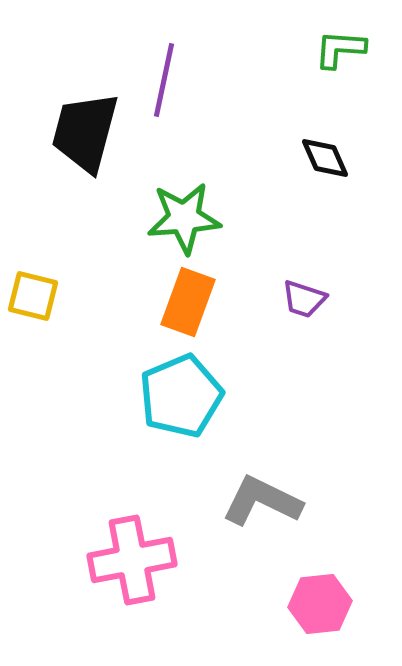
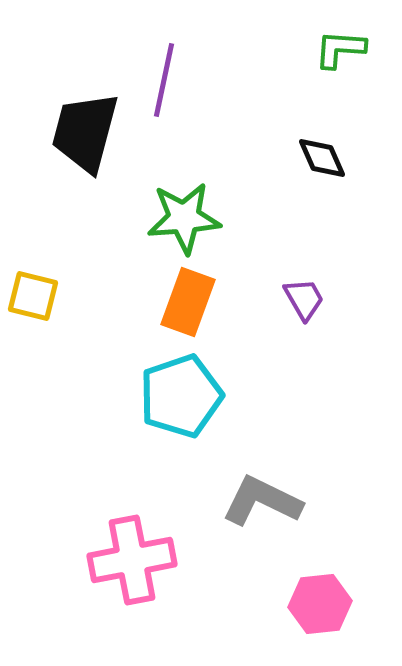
black diamond: moved 3 px left
purple trapezoid: rotated 138 degrees counterclockwise
cyan pentagon: rotated 4 degrees clockwise
